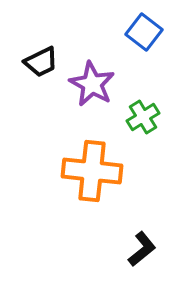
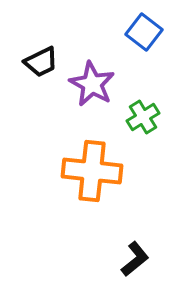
black L-shape: moved 7 px left, 10 px down
